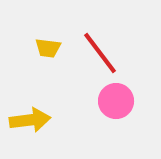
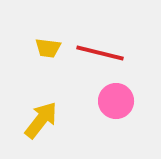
red line: rotated 39 degrees counterclockwise
yellow arrow: moved 11 px right; rotated 45 degrees counterclockwise
